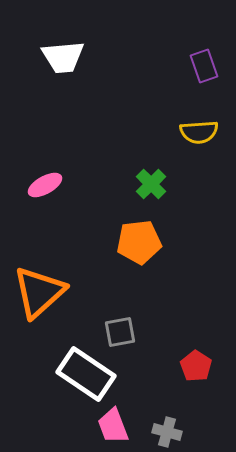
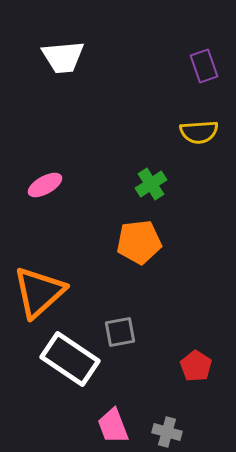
green cross: rotated 12 degrees clockwise
white rectangle: moved 16 px left, 15 px up
